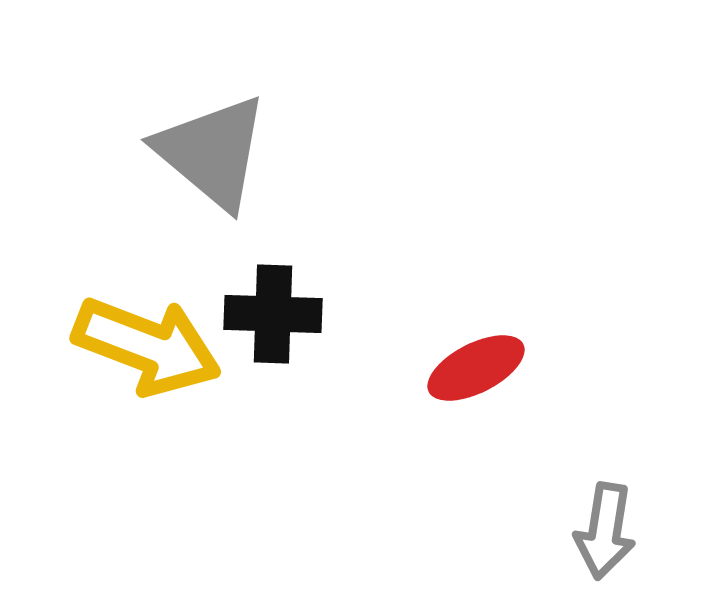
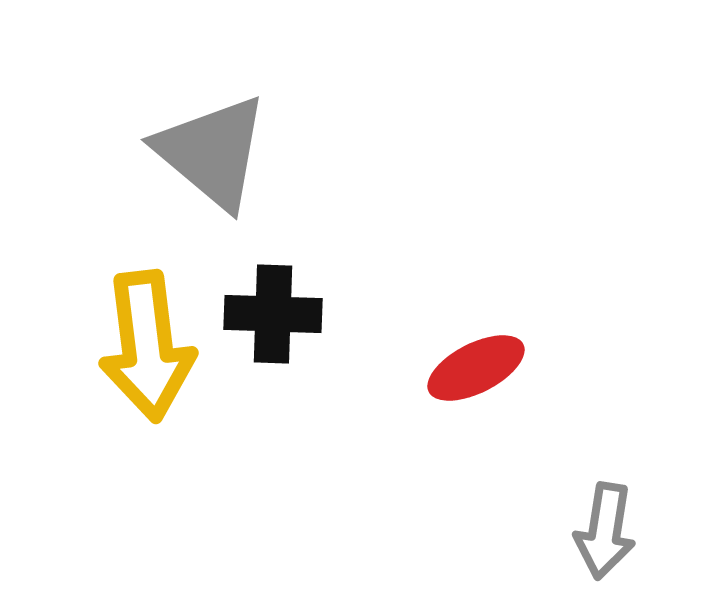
yellow arrow: rotated 62 degrees clockwise
